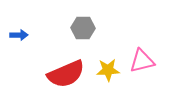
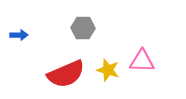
pink triangle: rotated 16 degrees clockwise
yellow star: rotated 20 degrees clockwise
